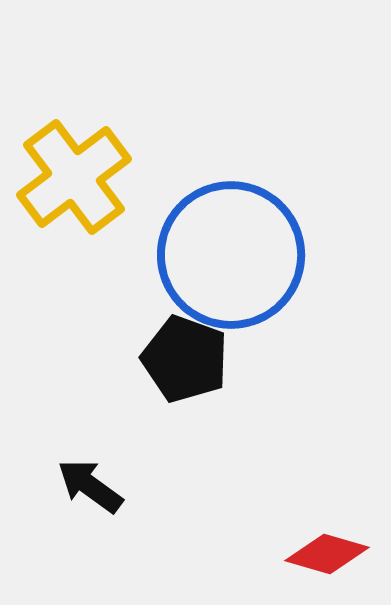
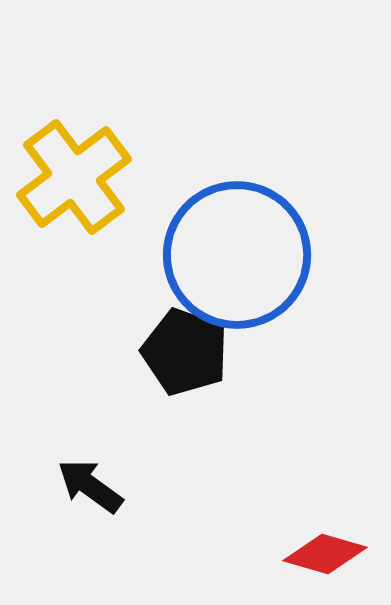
blue circle: moved 6 px right
black pentagon: moved 7 px up
red diamond: moved 2 px left
